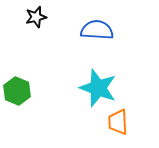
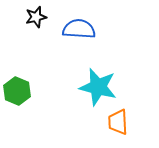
blue semicircle: moved 18 px left, 1 px up
cyan star: moved 1 px up; rotated 6 degrees counterclockwise
